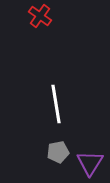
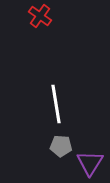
gray pentagon: moved 3 px right, 6 px up; rotated 15 degrees clockwise
